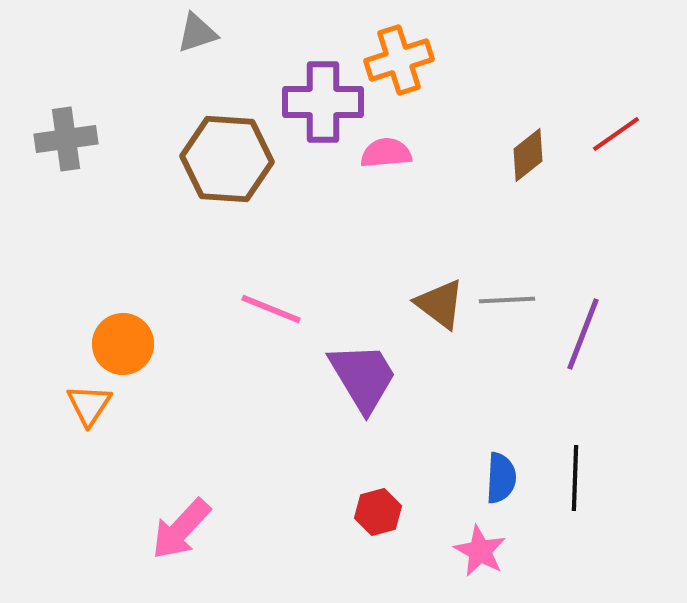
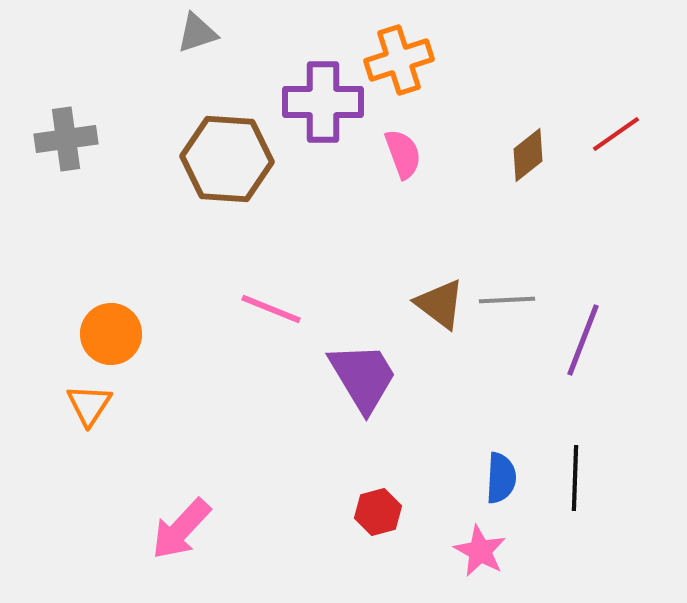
pink semicircle: moved 17 px right, 1 px down; rotated 75 degrees clockwise
purple line: moved 6 px down
orange circle: moved 12 px left, 10 px up
